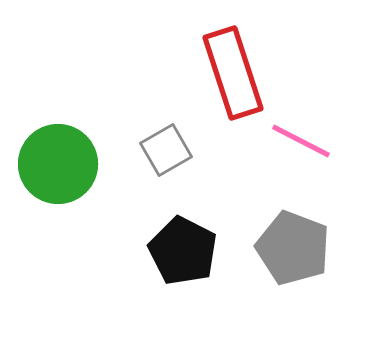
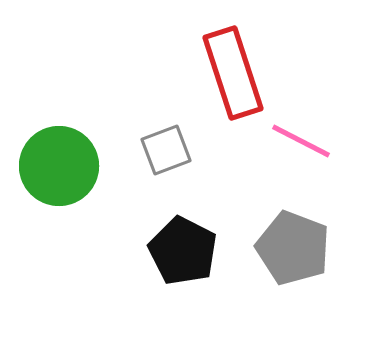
gray square: rotated 9 degrees clockwise
green circle: moved 1 px right, 2 px down
